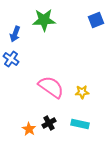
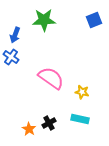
blue square: moved 2 px left
blue arrow: moved 1 px down
blue cross: moved 2 px up
pink semicircle: moved 9 px up
yellow star: rotated 16 degrees clockwise
cyan rectangle: moved 5 px up
